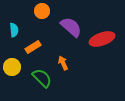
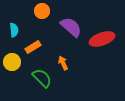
yellow circle: moved 5 px up
